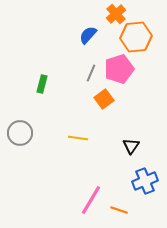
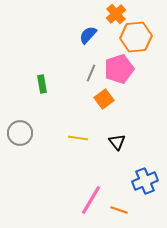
green rectangle: rotated 24 degrees counterclockwise
black triangle: moved 14 px left, 4 px up; rotated 12 degrees counterclockwise
